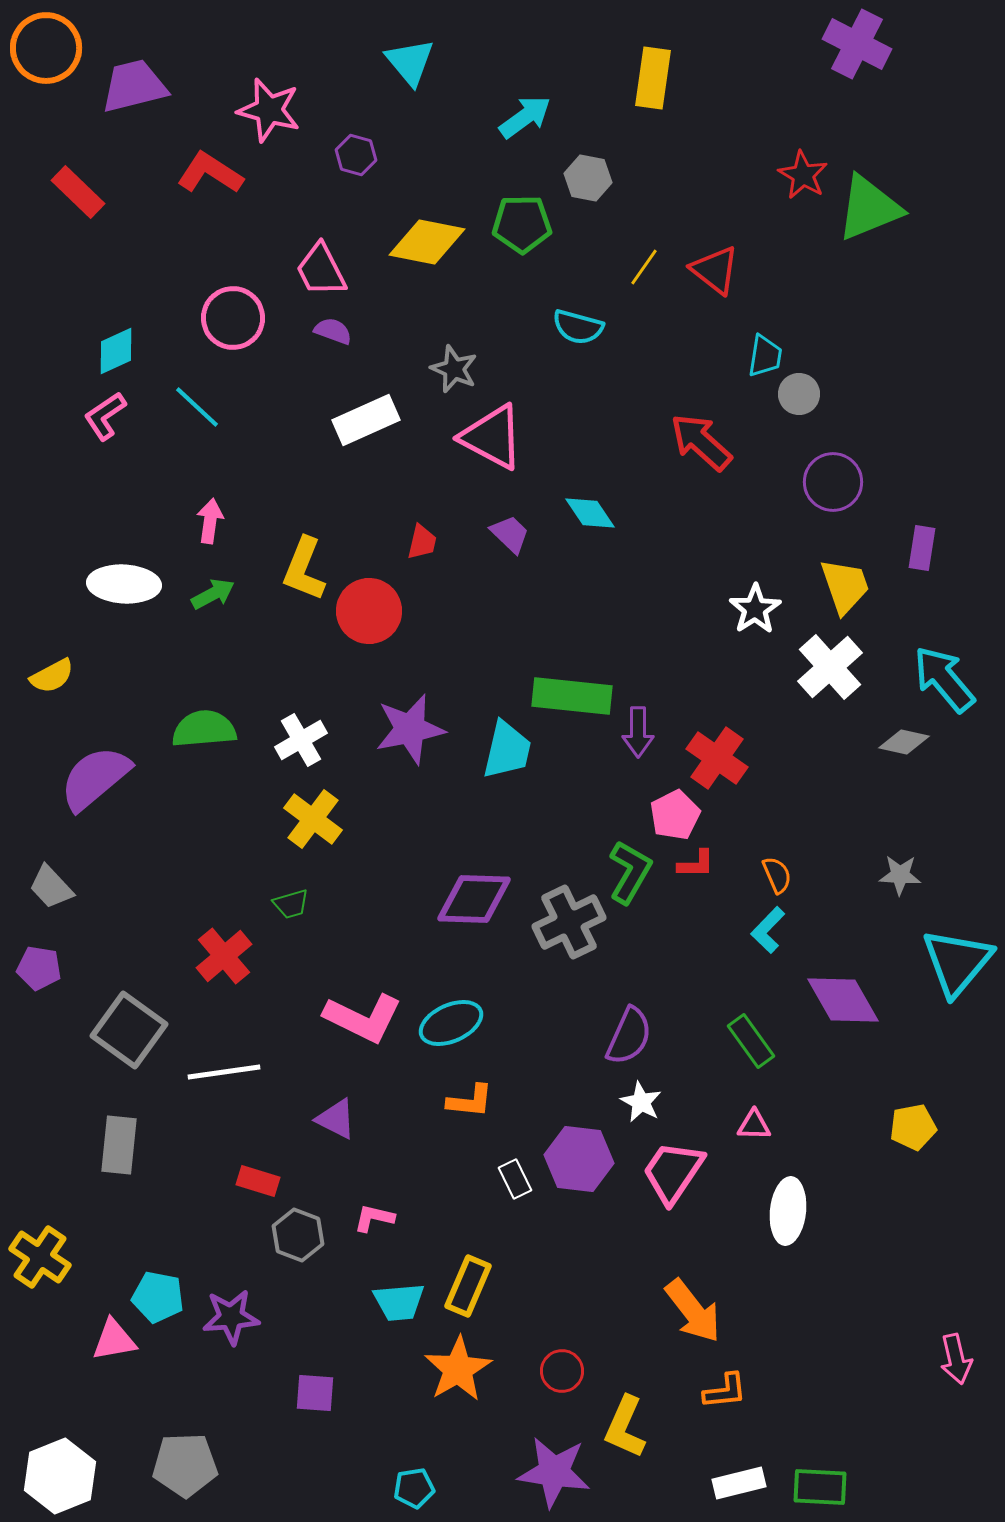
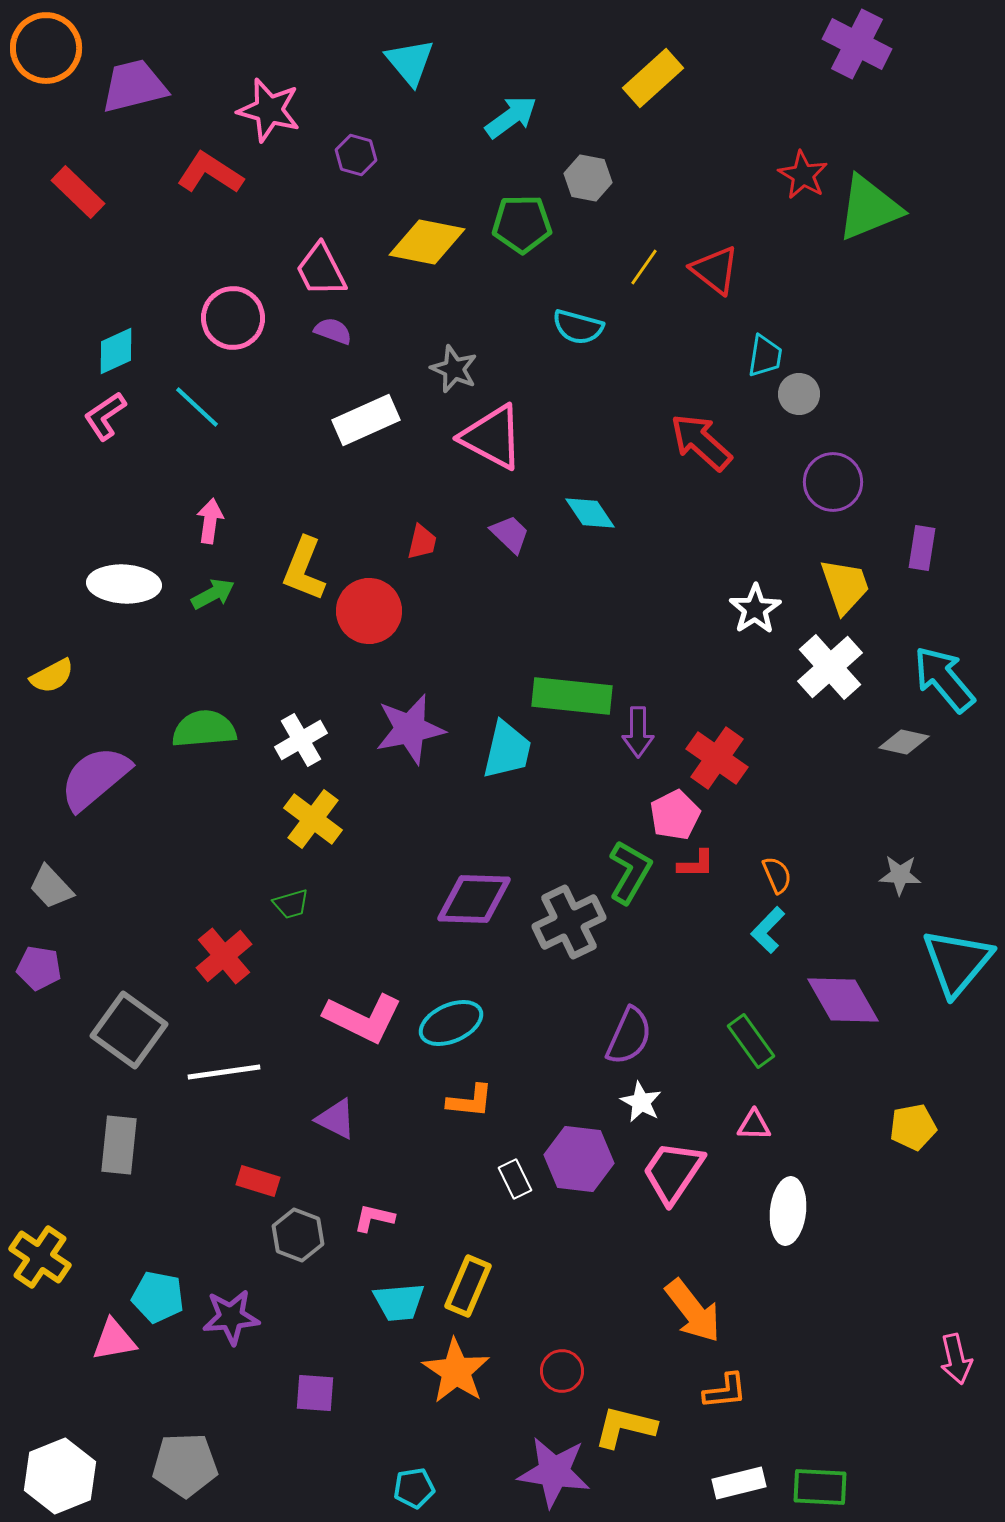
yellow rectangle at (653, 78): rotated 40 degrees clockwise
cyan arrow at (525, 117): moved 14 px left
orange star at (458, 1369): moved 2 px left, 2 px down; rotated 8 degrees counterclockwise
yellow L-shape at (625, 1427): rotated 80 degrees clockwise
